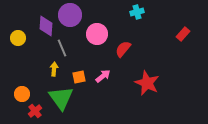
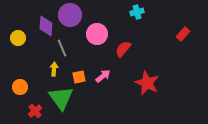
orange circle: moved 2 px left, 7 px up
